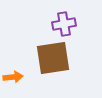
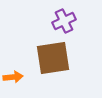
purple cross: moved 3 px up; rotated 15 degrees counterclockwise
